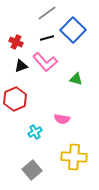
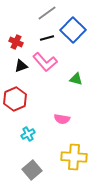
cyan cross: moved 7 px left, 2 px down
